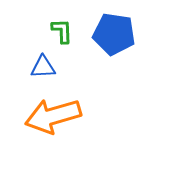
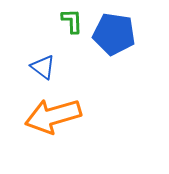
green L-shape: moved 10 px right, 10 px up
blue triangle: rotated 40 degrees clockwise
